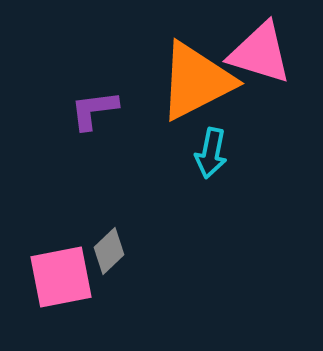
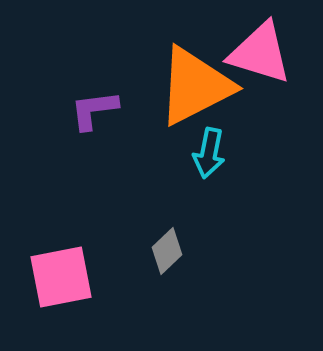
orange triangle: moved 1 px left, 5 px down
cyan arrow: moved 2 px left
gray diamond: moved 58 px right
